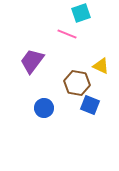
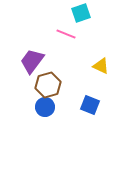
pink line: moved 1 px left
brown hexagon: moved 29 px left, 2 px down; rotated 25 degrees counterclockwise
blue circle: moved 1 px right, 1 px up
